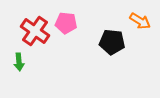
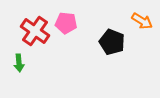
orange arrow: moved 2 px right
black pentagon: rotated 15 degrees clockwise
green arrow: moved 1 px down
